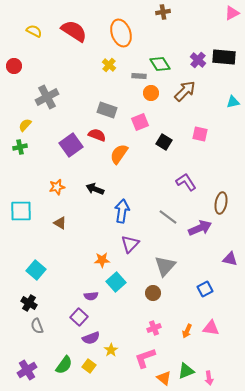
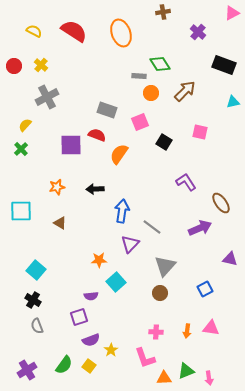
black rectangle at (224, 57): moved 8 px down; rotated 15 degrees clockwise
purple cross at (198, 60): moved 28 px up
yellow cross at (109, 65): moved 68 px left
pink square at (200, 134): moved 2 px up
purple square at (71, 145): rotated 35 degrees clockwise
green cross at (20, 147): moved 1 px right, 2 px down; rotated 32 degrees counterclockwise
black arrow at (95, 189): rotated 24 degrees counterclockwise
brown ellipse at (221, 203): rotated 45 degrees counterclockwise
gray line at (168, 217): moved 16 px left, 10 px down
orange star at (102, 260): moved 3 px left
brown circle at (153, 293): moved 7 px right
black cross at (29, 303): moved 4 px right, 3 px up
purple square at (79, 317): rotated 30 degrees clockwise
pink cross at (154, 328): moved 2 px right, 4 px down; rotated 24 degrees clockwise
orange arrow at (187, 331): rotated 16 degrees counterclockwise
purple semicircle at (91, 338): moved 2 px down
pink L-shape at (145, 358): rotated 90 degrees counterclockwise
orange triangle at (164, 378): rotated 42 degrees counterclockwise
